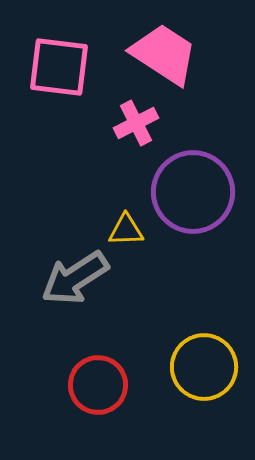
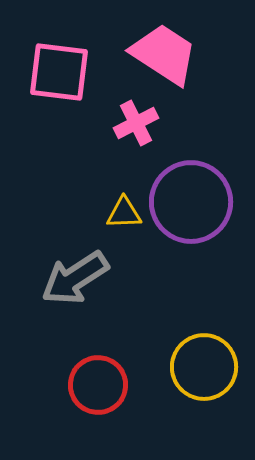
pink square: moved 5 px down
purple circle: moved 2 px left, 10 px down
yellow triangle: moved 2 px left, 17 px up
